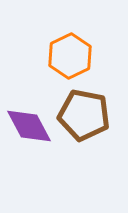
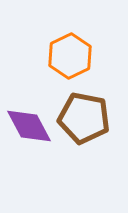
brown pentagon: moved 3 px down
